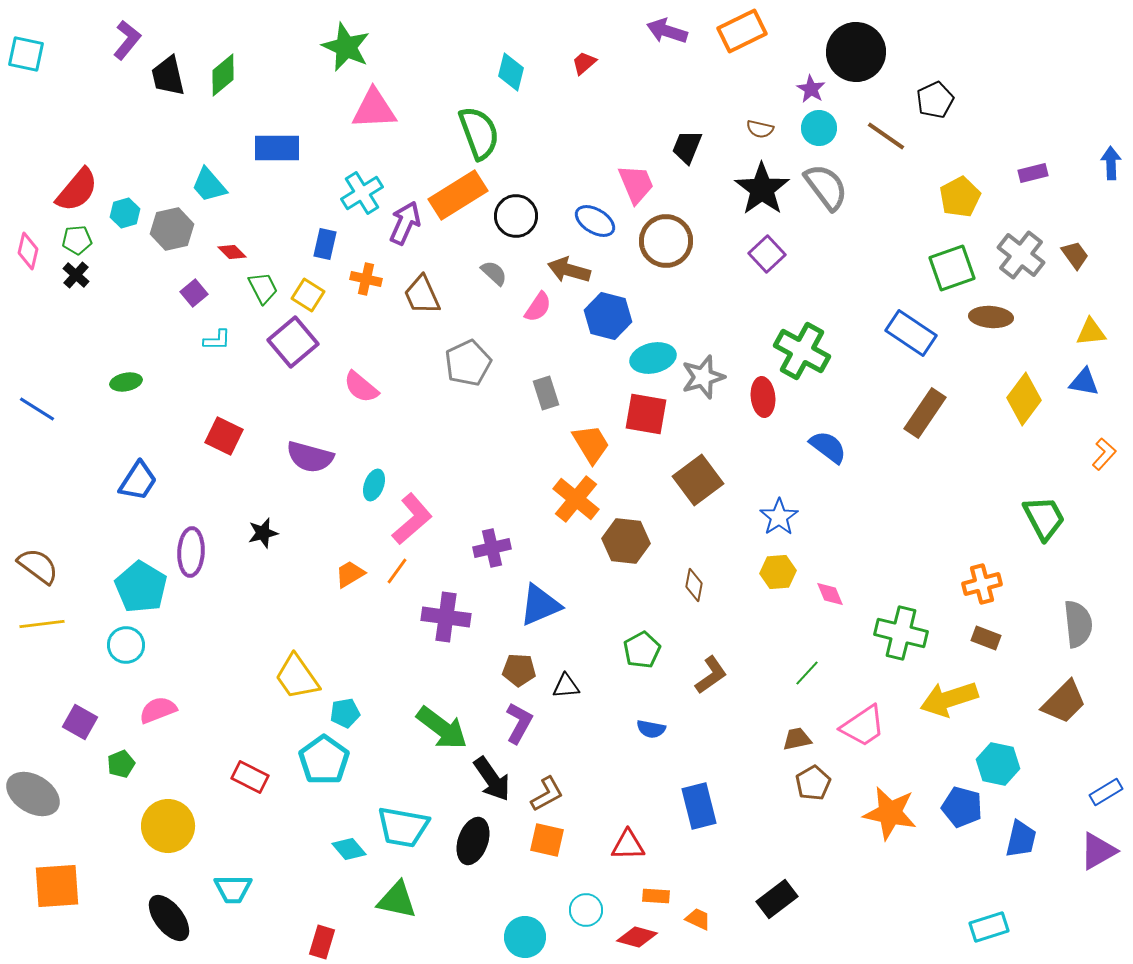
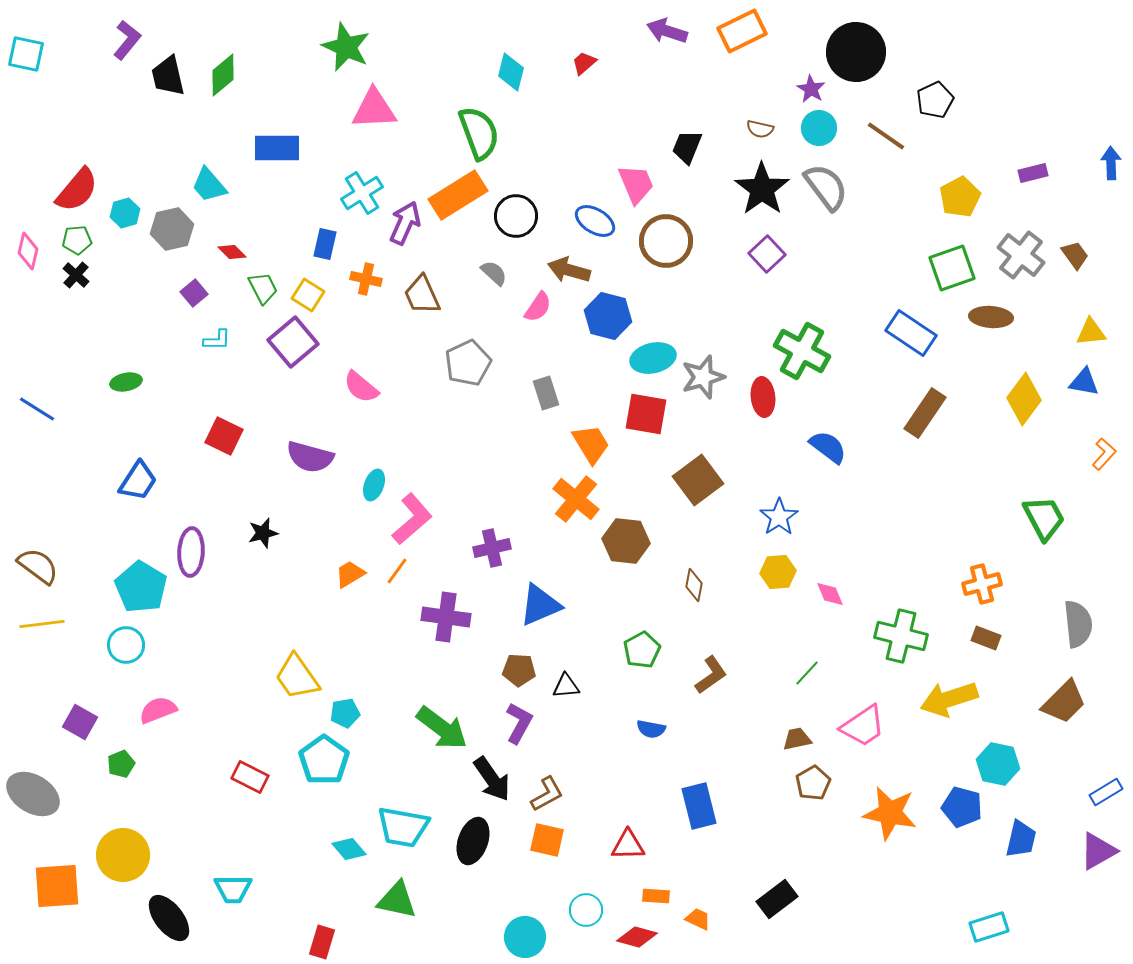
green cross at (901, 633): moved 3 px down
yellow circle at (168, 826): moved 45 px left, 29 px down
